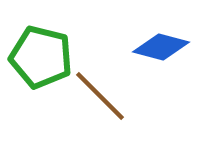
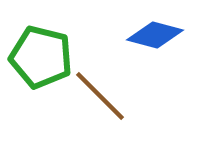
blue diamond: moved 6 px left, 12 px up
